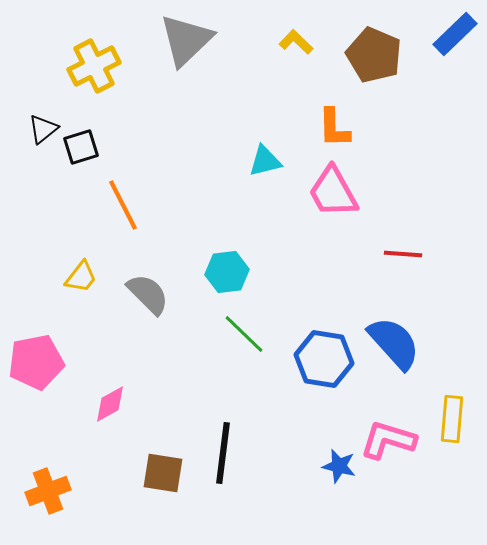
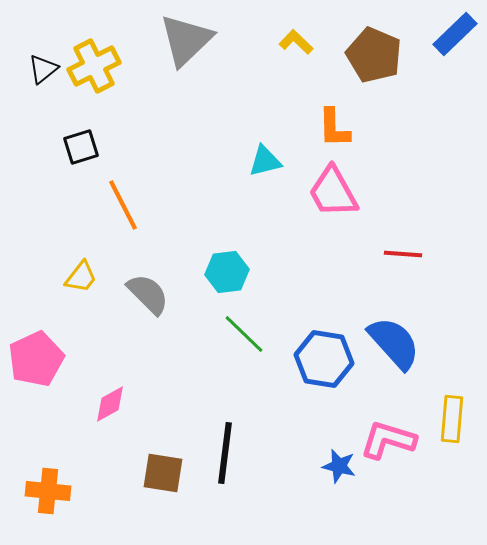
black triangle: moved 60 px up
pink pentagon: moved 3 px up; rotated 14 degrees counterclockwise
black line: moved 2 px right
orange cross: rotated 27 degrees clockwise
